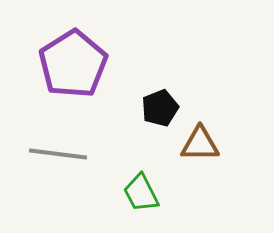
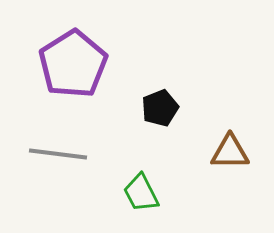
brown triangle: moved 30 px right, 8 px down
